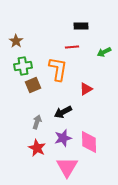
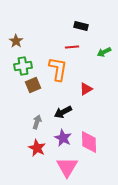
black rectangle: rotated 16 degrees clockwise
purple star: rotated 30 degrees counterclockwise
